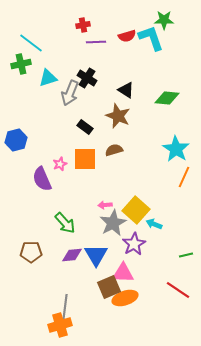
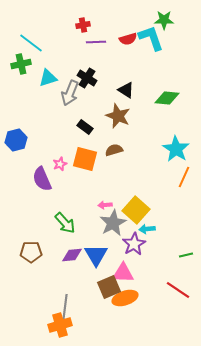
red semicircle: moved 1 px right, 3 px down
orange square: rotated 15 degrees clockwise
cyan arrow: moved 7 px left, 5 px down; rotated 28 degrees counterclockwise
